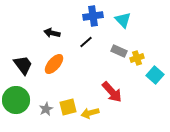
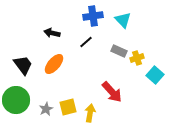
yellow arrow: rotated 114 degrees clockwise
